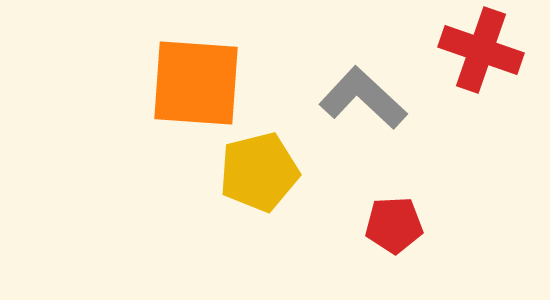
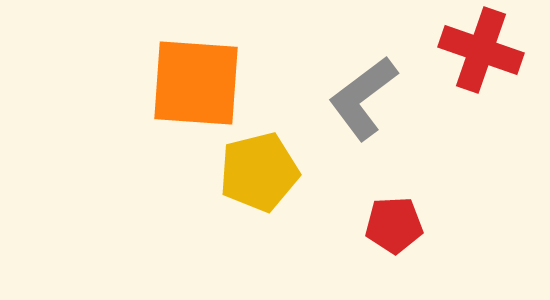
gray L-shape: rotated 80 degrees counterclockwise
